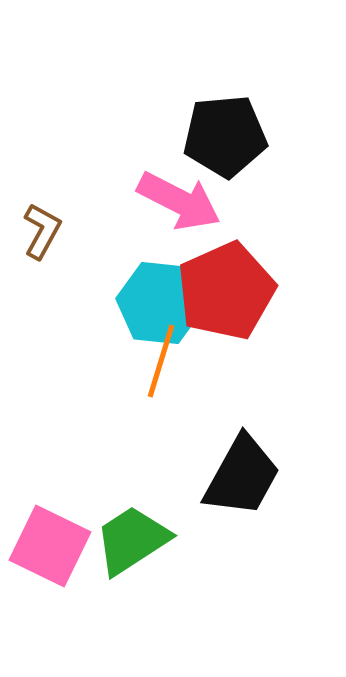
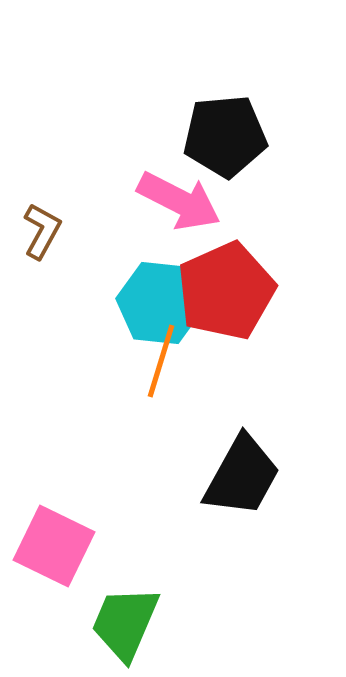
green trapezoid: moved 7 px left, 83 px down; rotated 34 degrees counterclockwise
pink square: moved 4 px right
